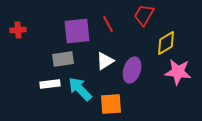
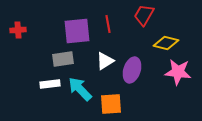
red line: rotated 18 degrees clockwise
yellow diamond: rotated 45 degrees clockwise
